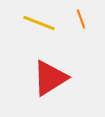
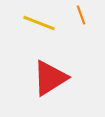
orange line: moved 4 px up
